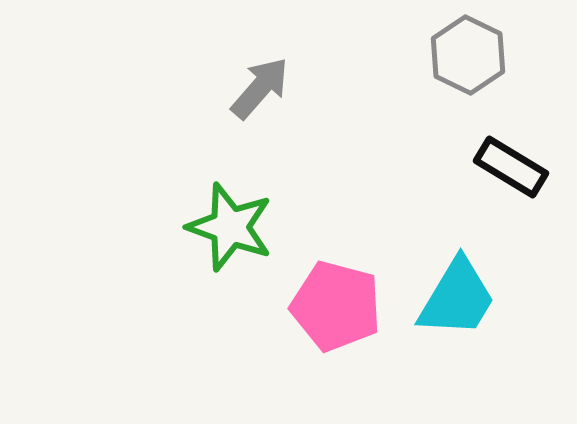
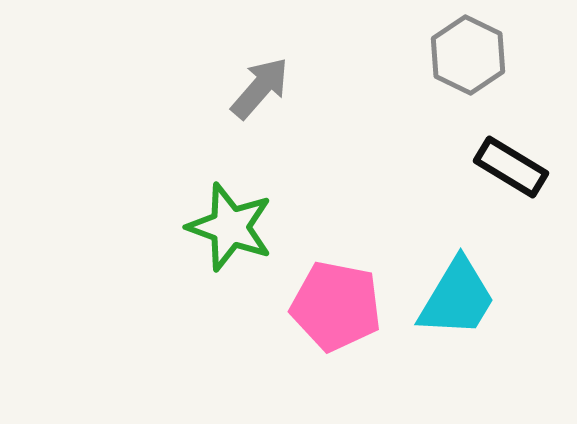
pink pentagon: rotated 4 degrees counterclockwise
